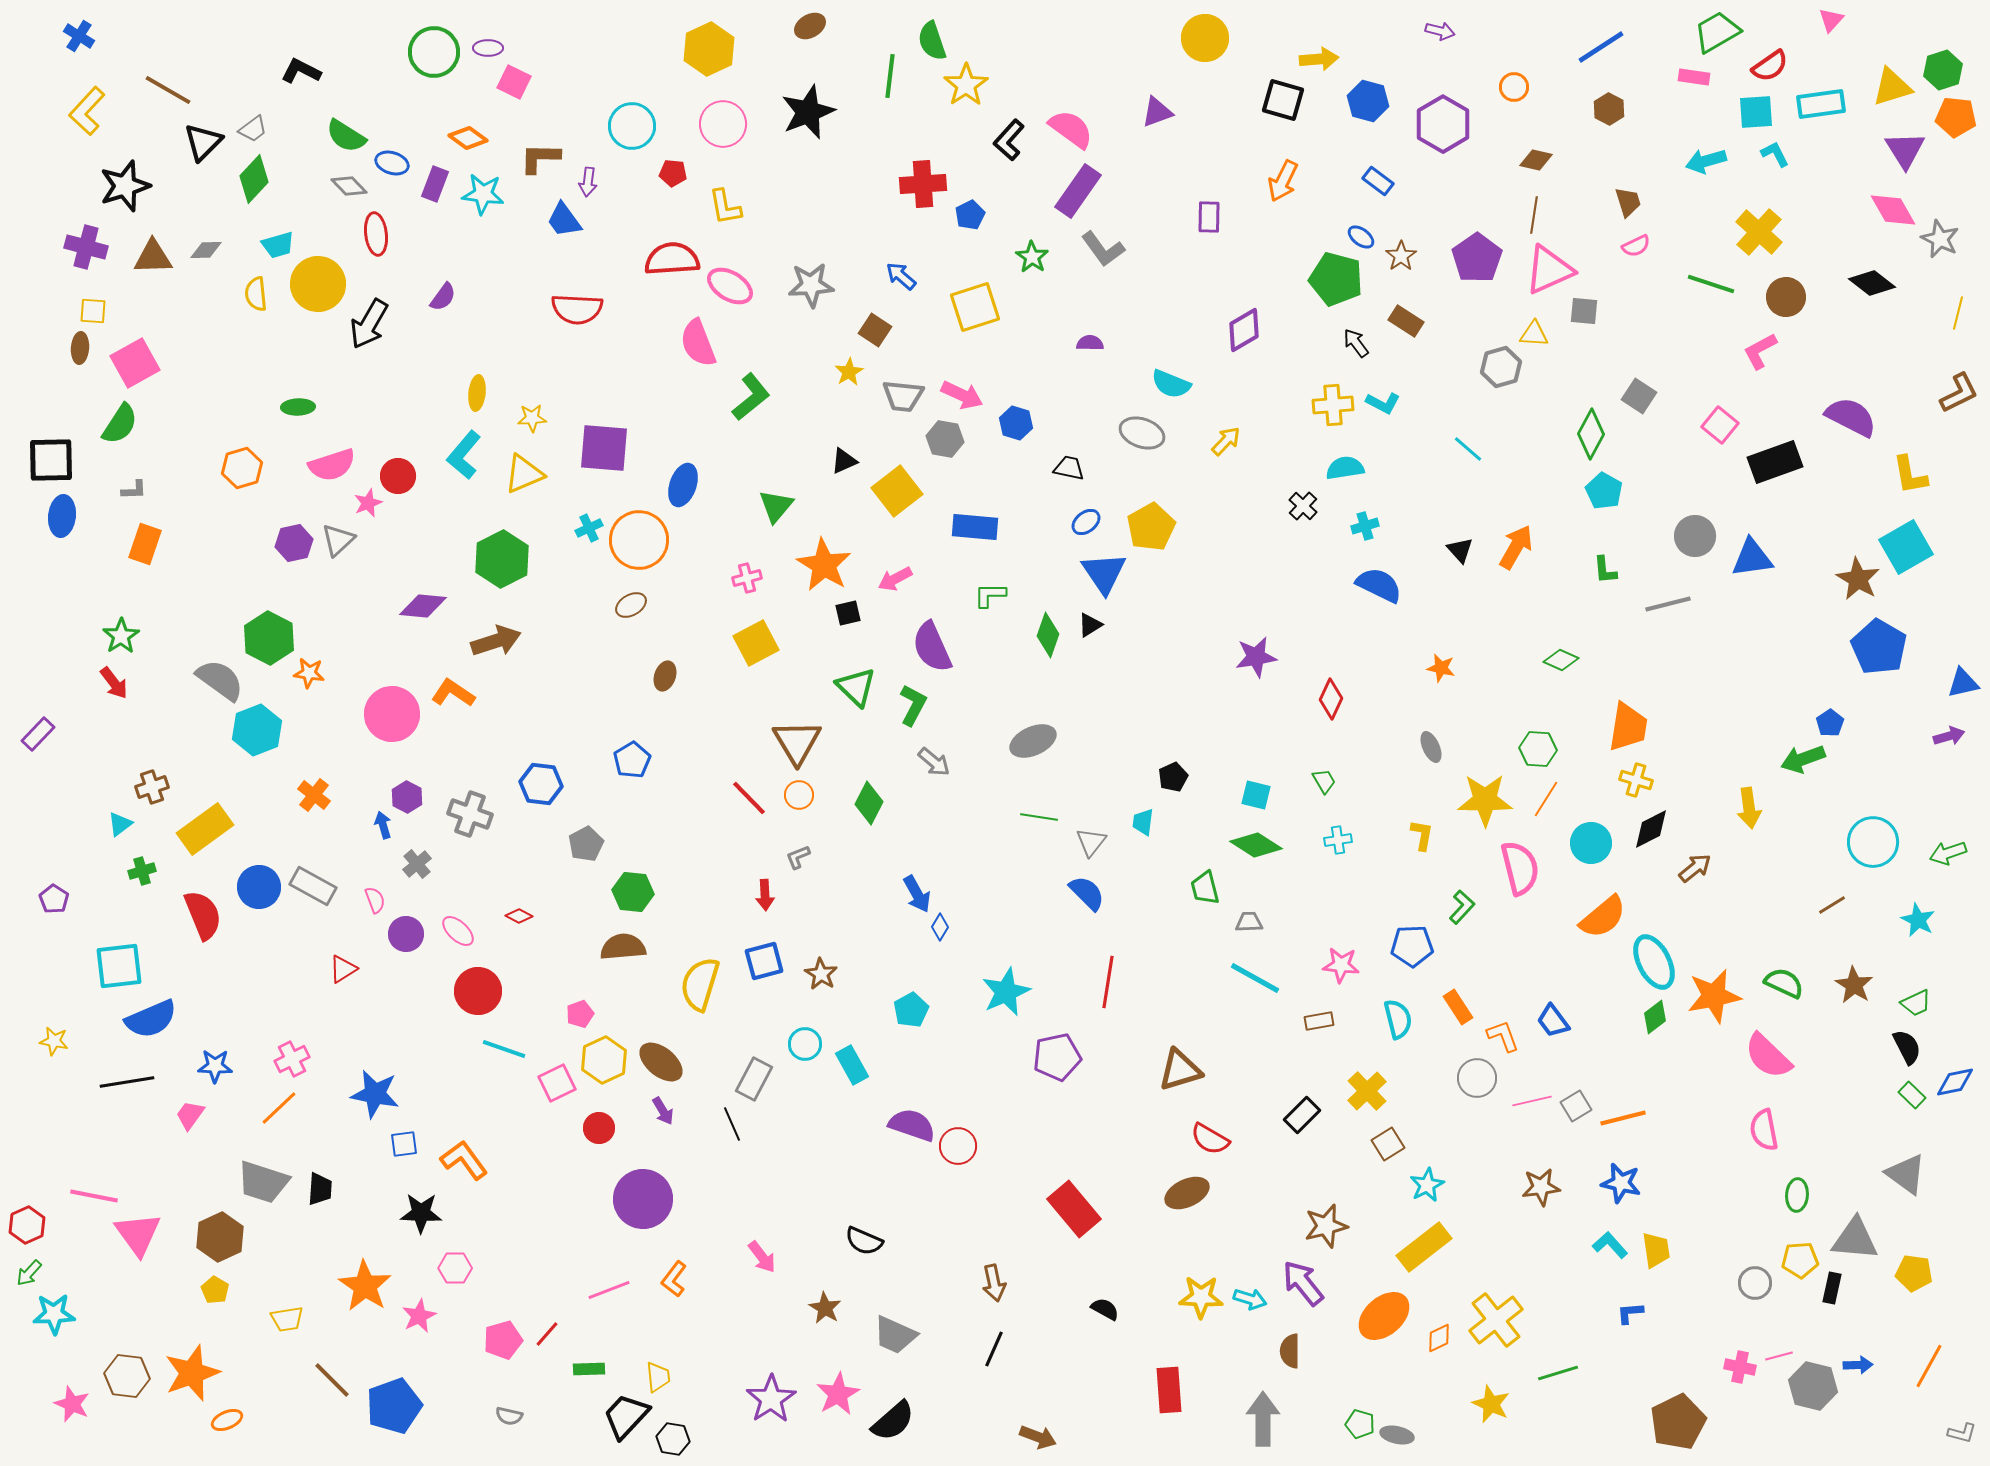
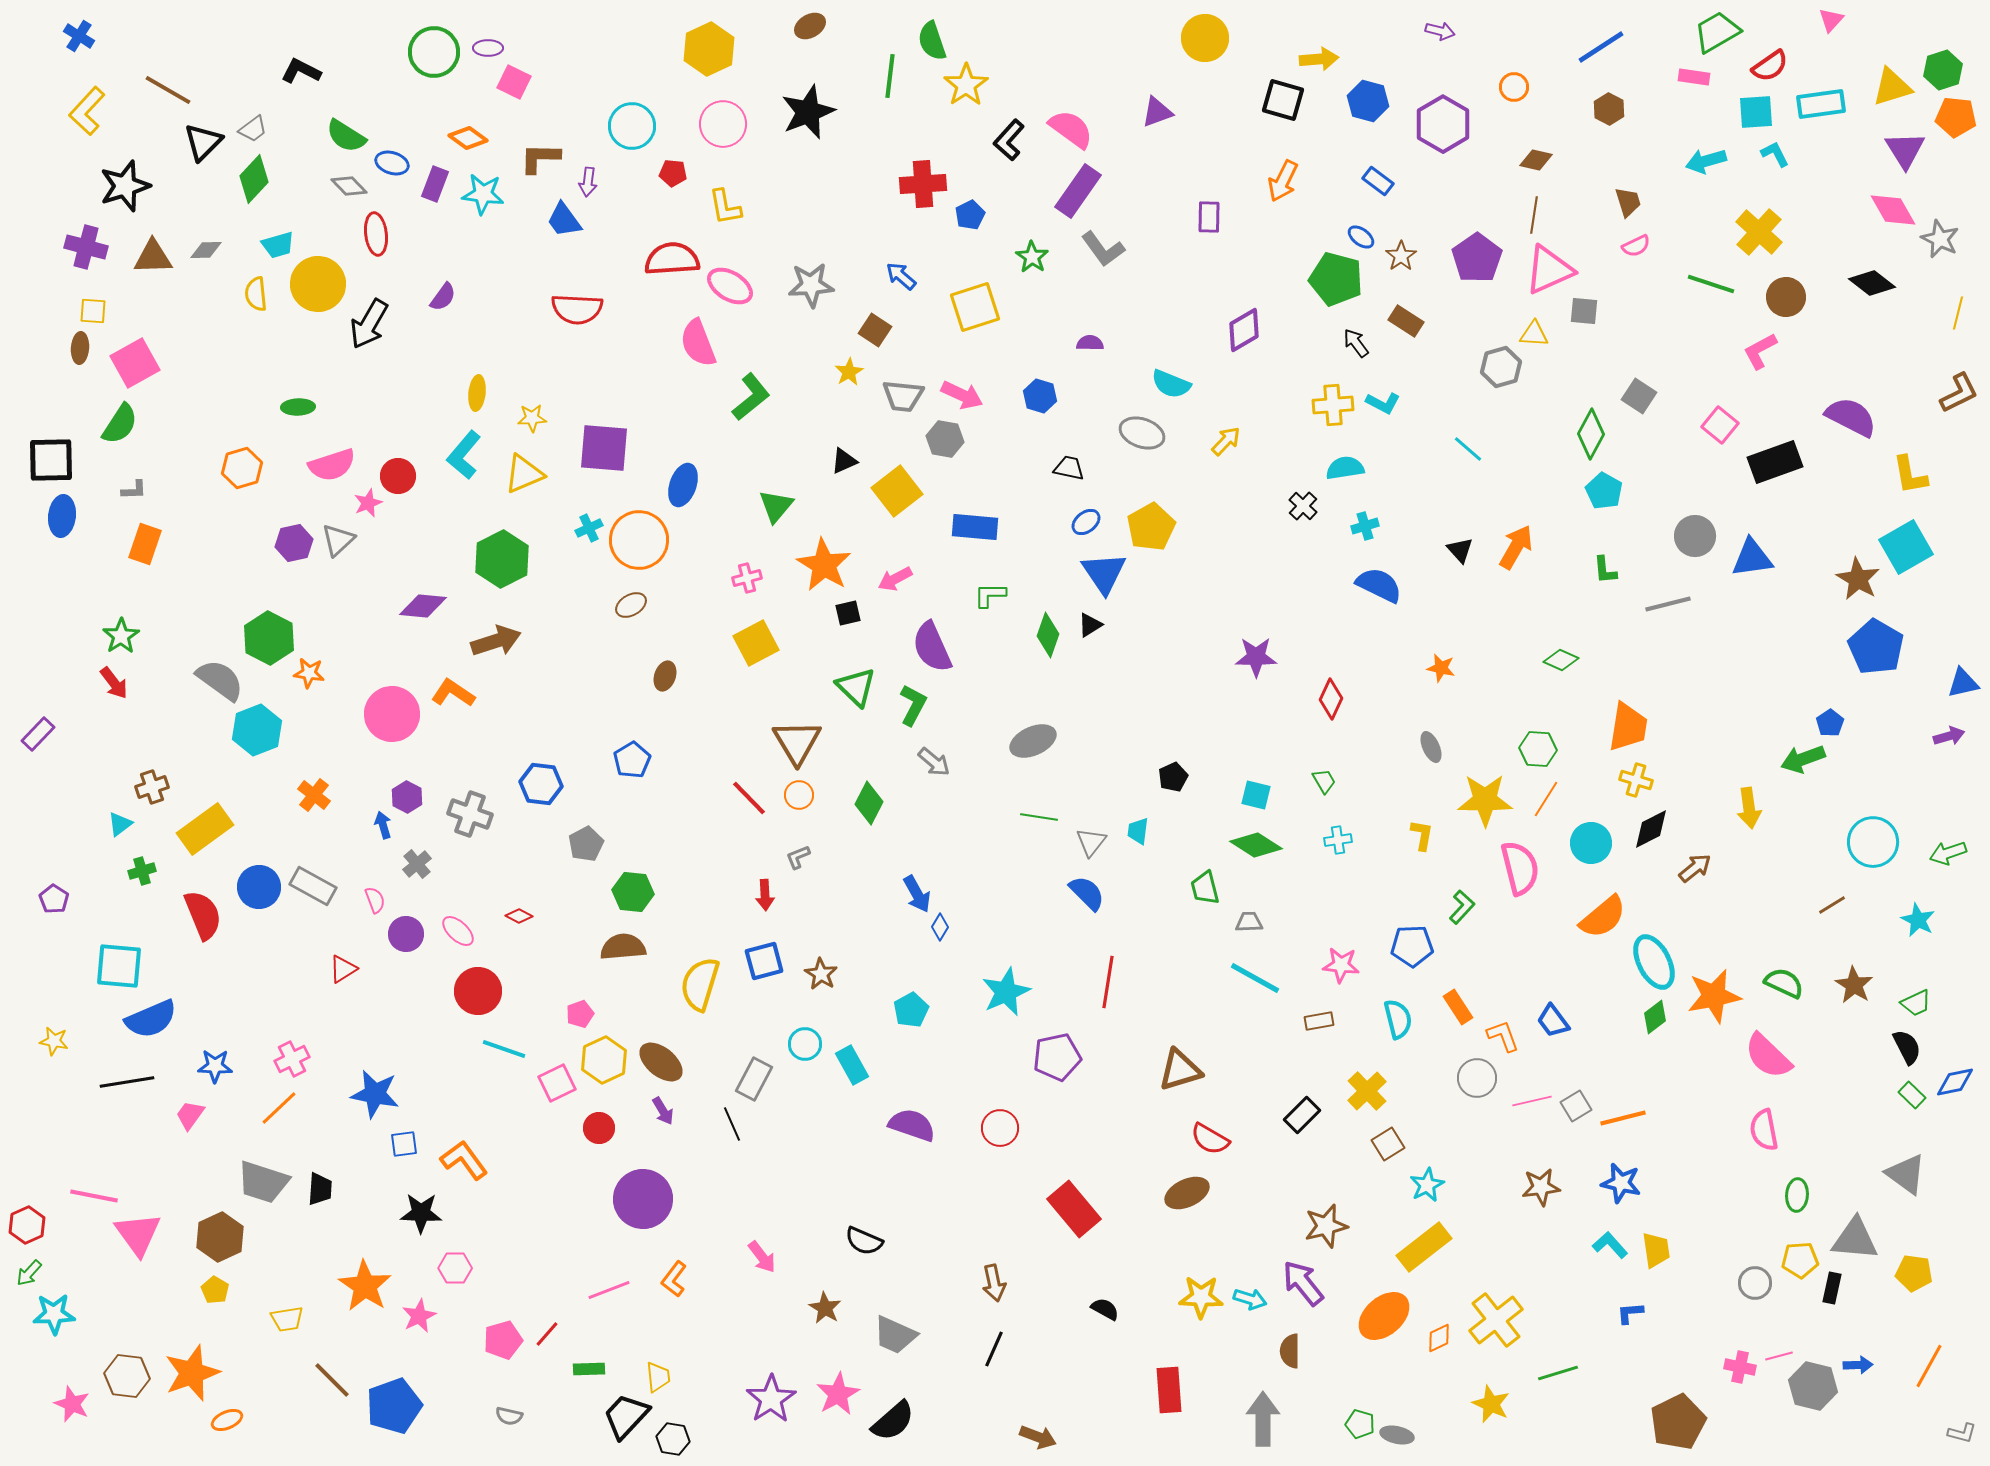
blue hexagon at (1016, 423): moved 24 px right, 27 px up
blue pentagon at (1879, 647): moved 3 px left
purple star at (1256, 657): rotated 9 degrees clockwise
cyan trapezoid at (1143, 822): moved 5 px left, 9 px down
cyan square at (119, 966): rotated 12 degrees clockwise
red circle at (958, 1146): moved 42 px right, 18 px up
